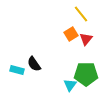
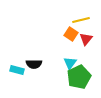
yellow line: moved 6 px down; rotated 66 degrees counterclockwise
orange square: rotated 24 degrees counterclockwise
black semicircle: rotated 56 degrees counterclockwise
green pentagon: moved 7 px left, 3 px down; rotated 25 degrees counterclockwise
cyan triangle: moved 22 px up
